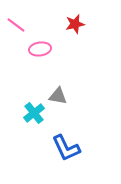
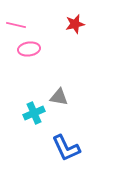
pink line: rotated 24 degrees counterclockwise
pink ellipse: moved 11 px left
gray triangle: moved 1 px right, 1 px down
cyan cross: rotated 15 degrees clockwise
